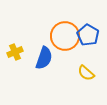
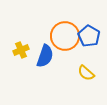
blue pentagon: moved 1 px right, 1 px down
yellow cross: moved 6 px right, 2 px up
blue semicircle: moved 1 px right, 2 px up
